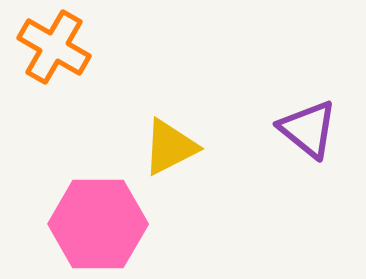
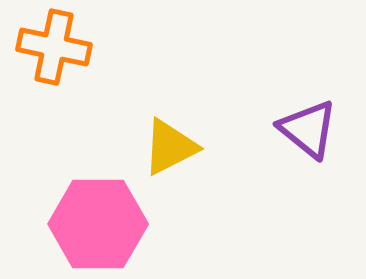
orange cross: rotated 18 degrees counterclockwise
